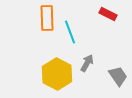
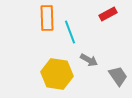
red rectangle: rotated 54 degrees counterclockwise
gray arrow: moved 2 px right, 3 px up; rotated 90 degrees clockwise
yellow hexagon: rotated 20 degrees counterclockwise
